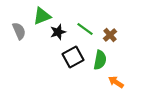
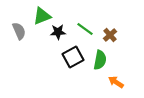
black star: rotated 14 degrees clockwise
